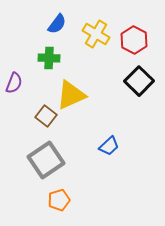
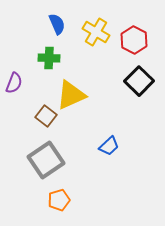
blue semicircle: rotated 60 degrees counterclockwise
yellow cross: moved 2 px up
